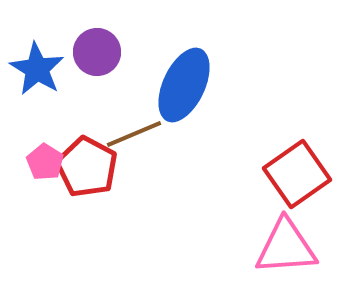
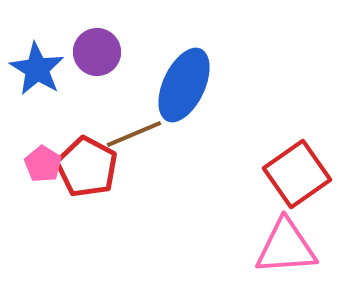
pink pentagon: moved 2 px left, 2 px down
